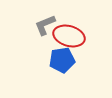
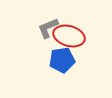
gray L-shape: moved 3 px right, 3 px down
